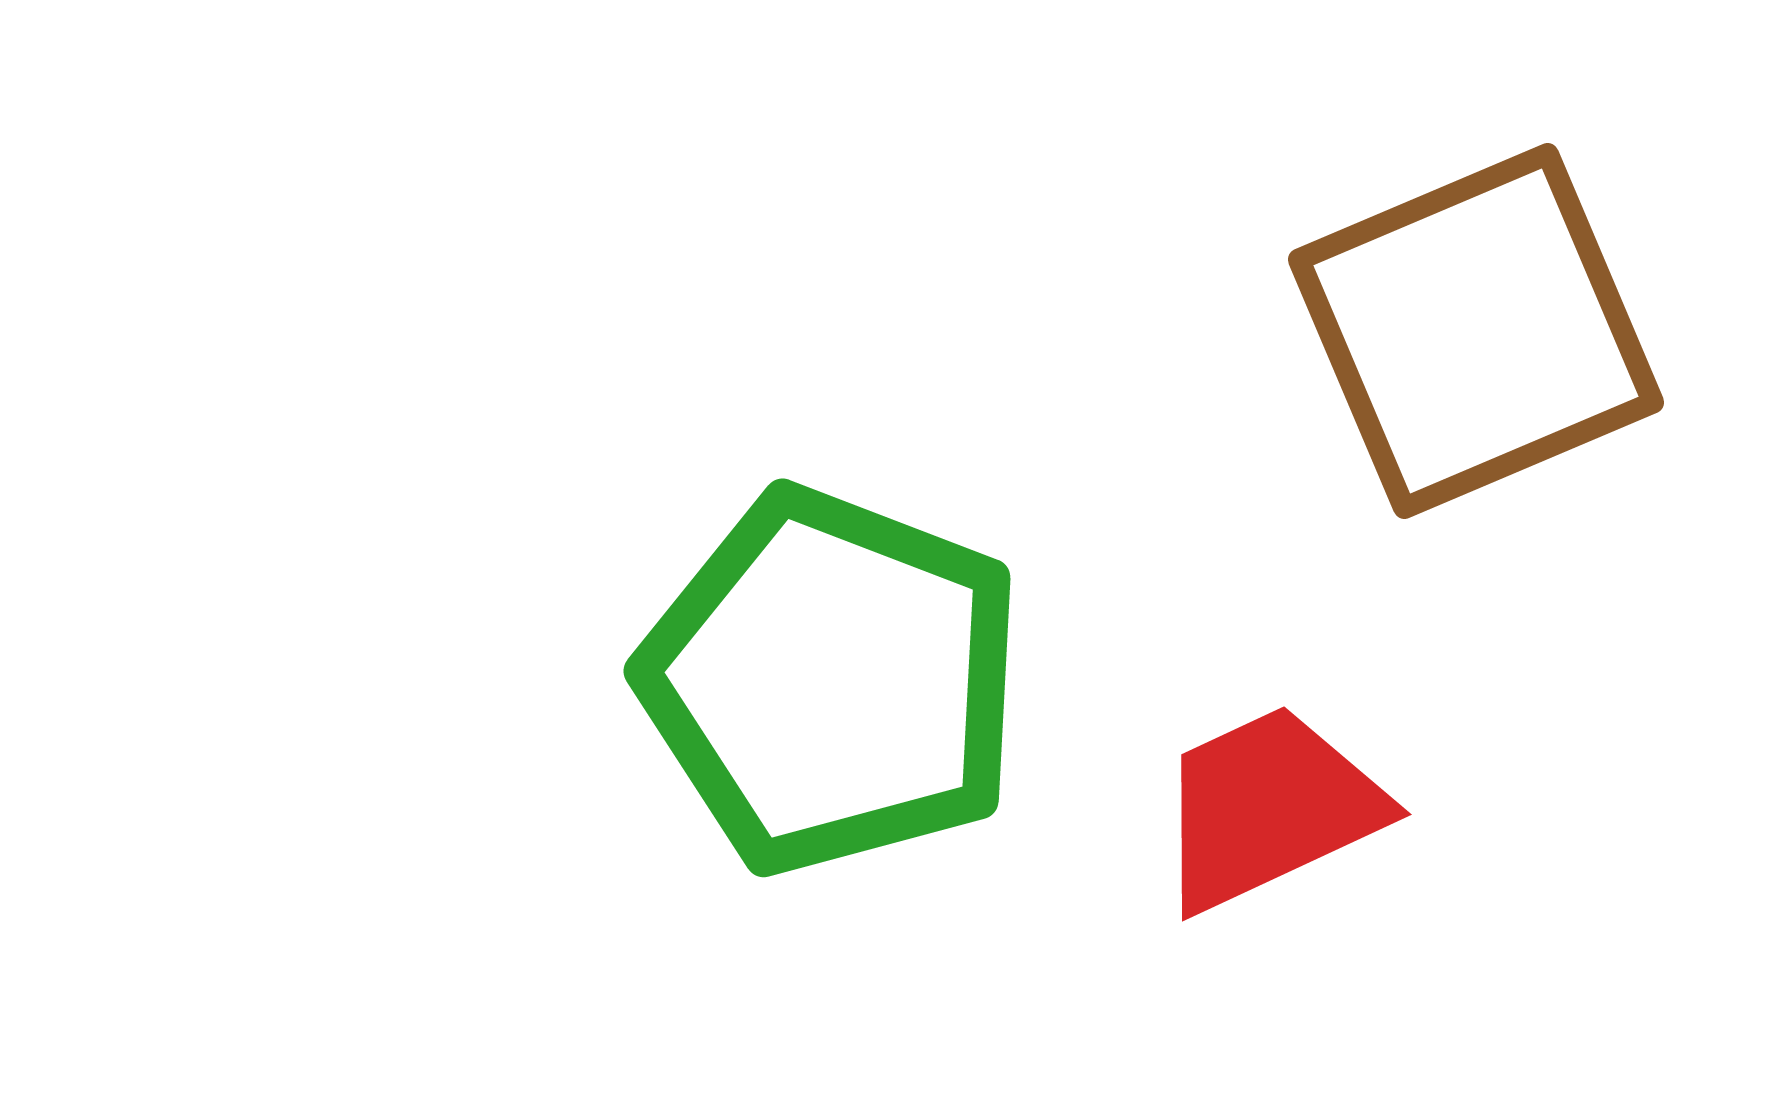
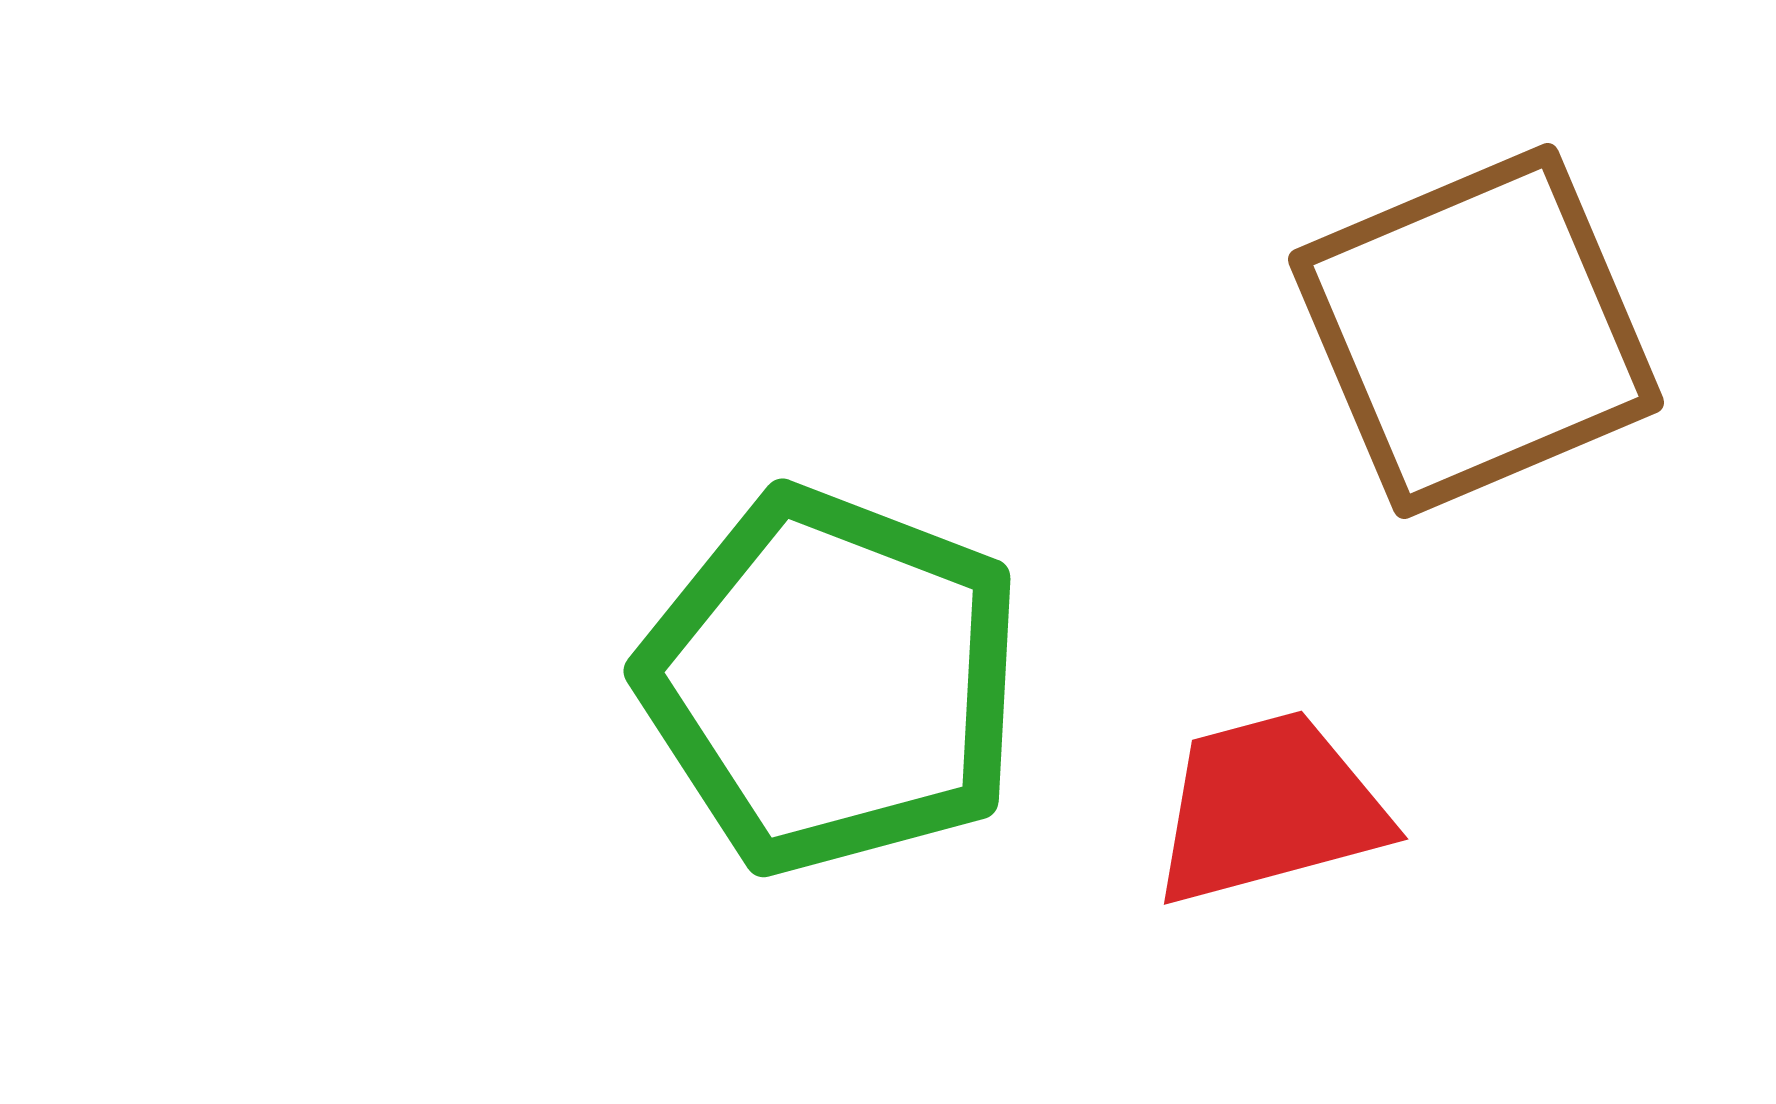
red trapezoid: rotated 10 degrees clockwise
